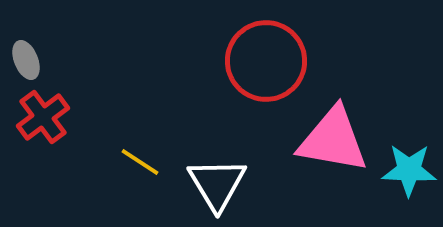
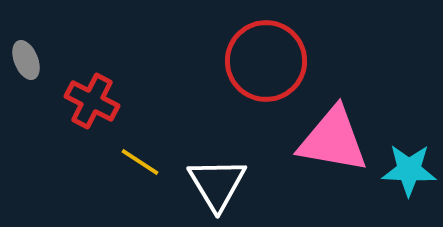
red cross: moved 49 px right, 16 px up; rotated 26 degrees counterclockwise
